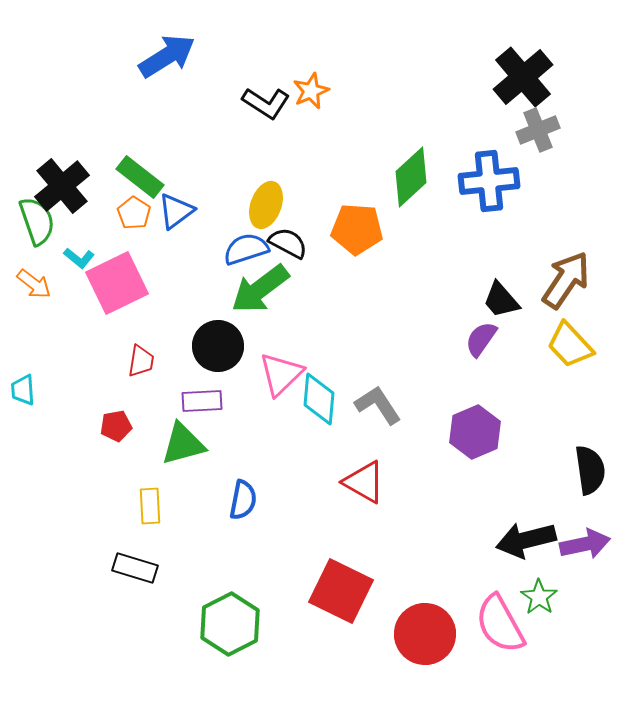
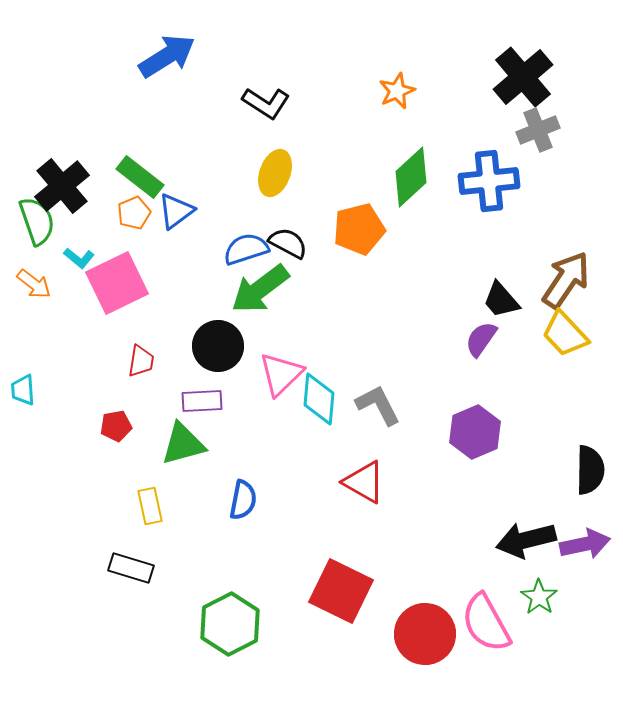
orange star at (311, 91): moved 86 px right
yellow ellipse at (266, 205): moved 9 px right, 32 px up
orange pentagon at (134, 213): rotated 16 degrees clockwise
orange pentagon at (357, 229): moved 2 px right; rotated 18 degrees counterclockwise
yellow trapezoid at (570, 345): moved 5 px left, 11 px up
gray L-shape at (378, 405): rotated 6 degrees clockwise
black semicircle at (590, 470): rotated 9 degrees clockwise
yellow rectangle at (150, 506): rotated 9 degrees counterclockwise
black rectangle at (135, 568): moved 4 px left
pink semicircle at (500, 624): moved 14 px left, 1 px up
